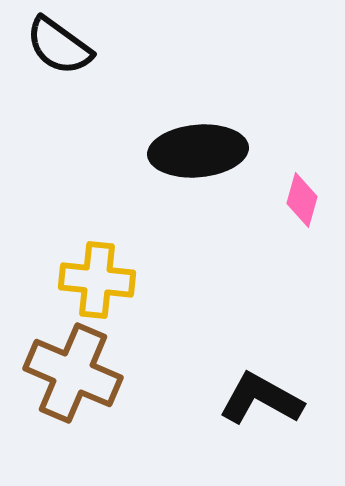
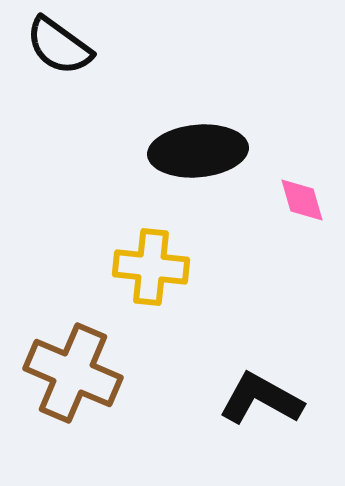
pink diamond: rotated 32 degrees counterclockwise
yellow cross: moved 54 px right, 13 px up
